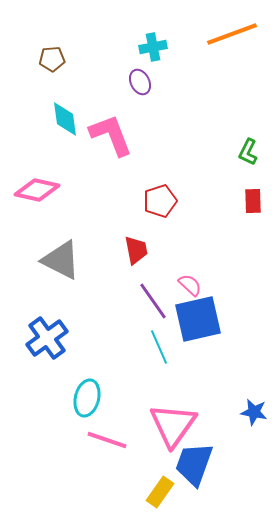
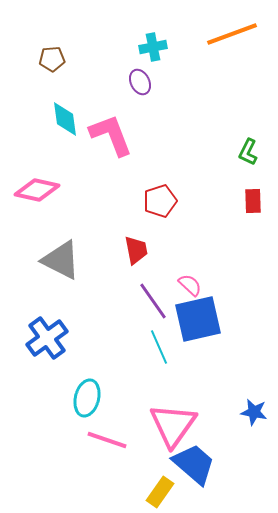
blue trapezoid: rotated 111 degrees clockwise
